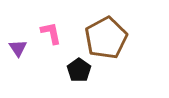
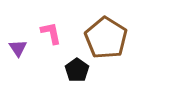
brown pentagon: rotated 12 degrees counterclockwise
black pentagon: moved 2 px left
